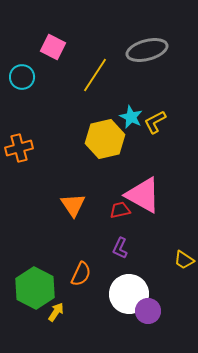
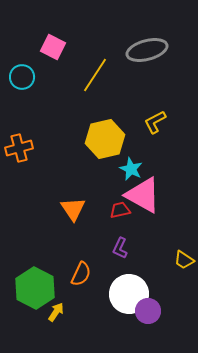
cyan star: moved 52 px down
orange triangle: moved 4 px down
